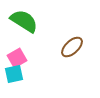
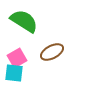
brown ellipse: moved 20 px left, 5 px down; rotated 15 degrees clockwise
cyan square: moved 1 px up; rotated 18 degrees clockwise
